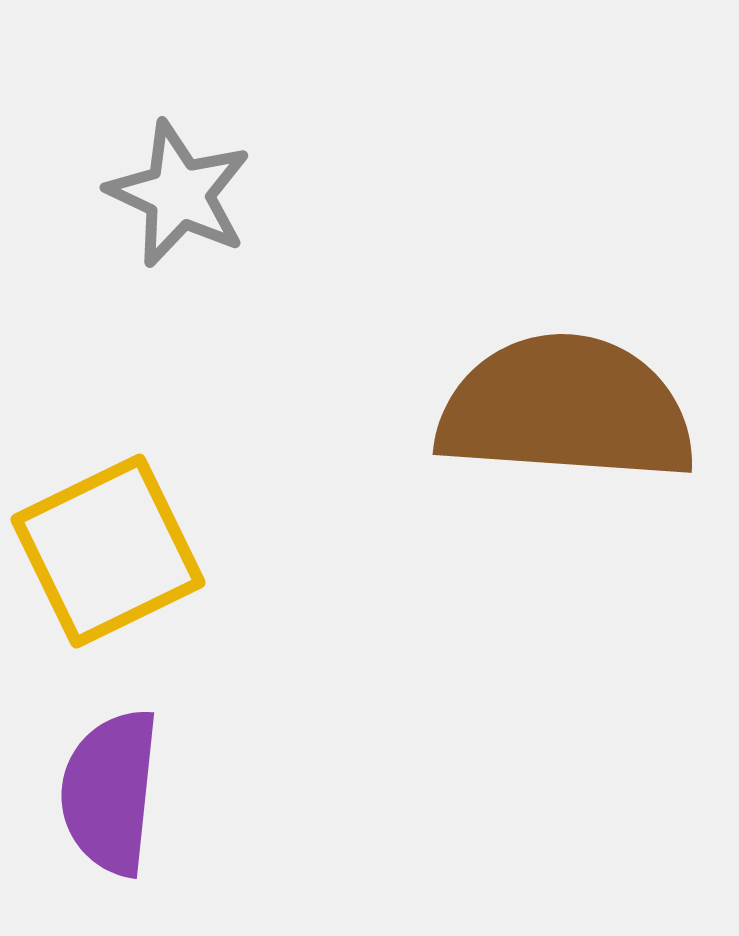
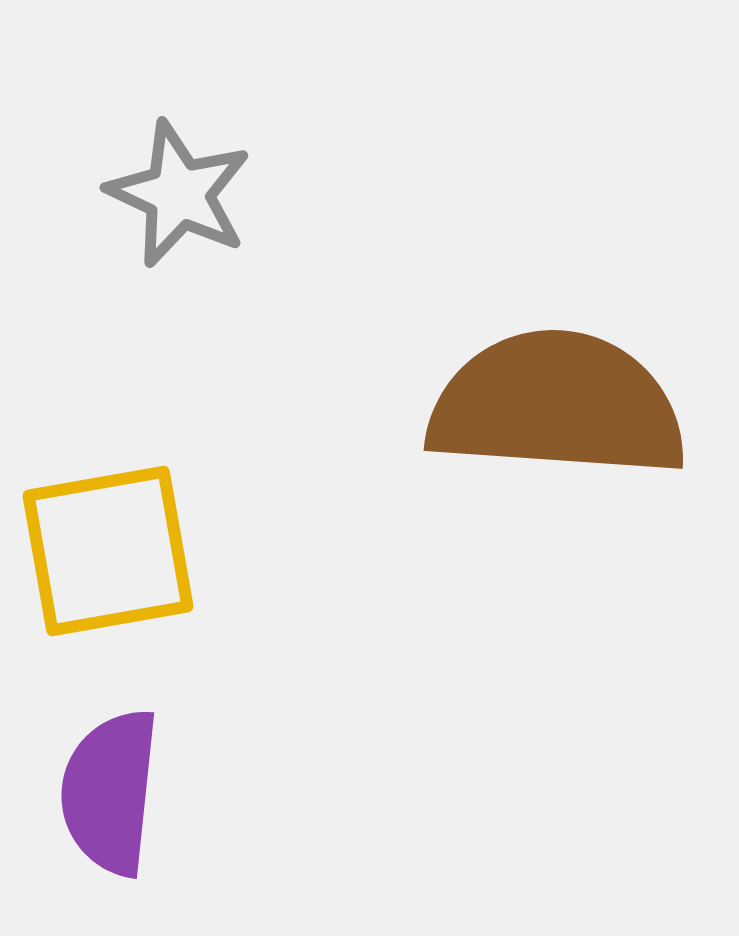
brown semicircle: moved 9 px left, 4 px up
yellow square: rotated 16 degrees clockwise
